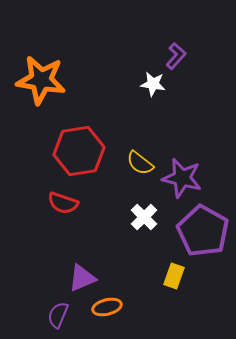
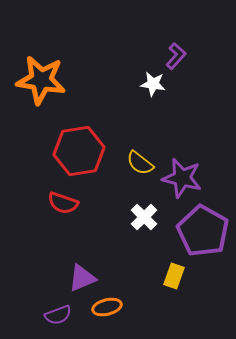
purple semicircle: rotated 132 degrees counterclockwise
